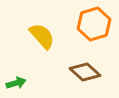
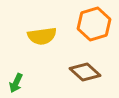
yellow semicircle: rotated 124 degrees clockwise
green arrow: rotated 132 degrees clockwise
